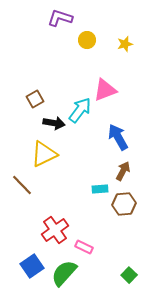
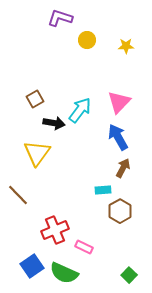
yellow star: moved 1 px right, 2 px down; rotated 14 degrees clockwise
pink triangle: moved 14 px right, 12 px down; rotated 25 degrees counterclockwise
yellow triangle: moved 7 px left, 1 px up; rotated 28 degrees counterclockwise
brown arrow: moved 3 px up
brown line: moved 4 px left, 10 px down
cyan rectangle: moved 3 px right, 1 px down
brown hexagon: moved 4 px left, 7 px down; rotated 25 degrees counterclockwise
red cross: rotated 12 degrees clockwise
green semicircle: rotated 108 degrees counterclockwise
